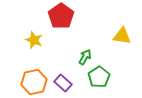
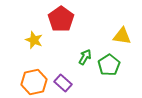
red pentagon: moved 3 px down
green pentagon: moved 10 px right, 12 px up
